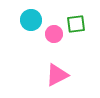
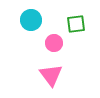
pink circle: moved 9 px down
pink triangle: moved 6 px left; rotated 40 degrees counterclockwise
